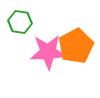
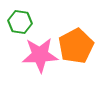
pink star: moved 8 px left, 3 px down
